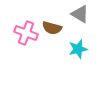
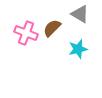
brown semicircle: rotated 120 degrees clockwise
